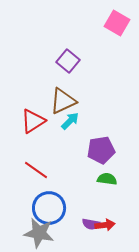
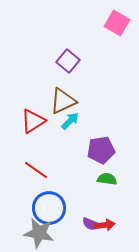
purple semicircle: rotated 12 degrees clockwise
